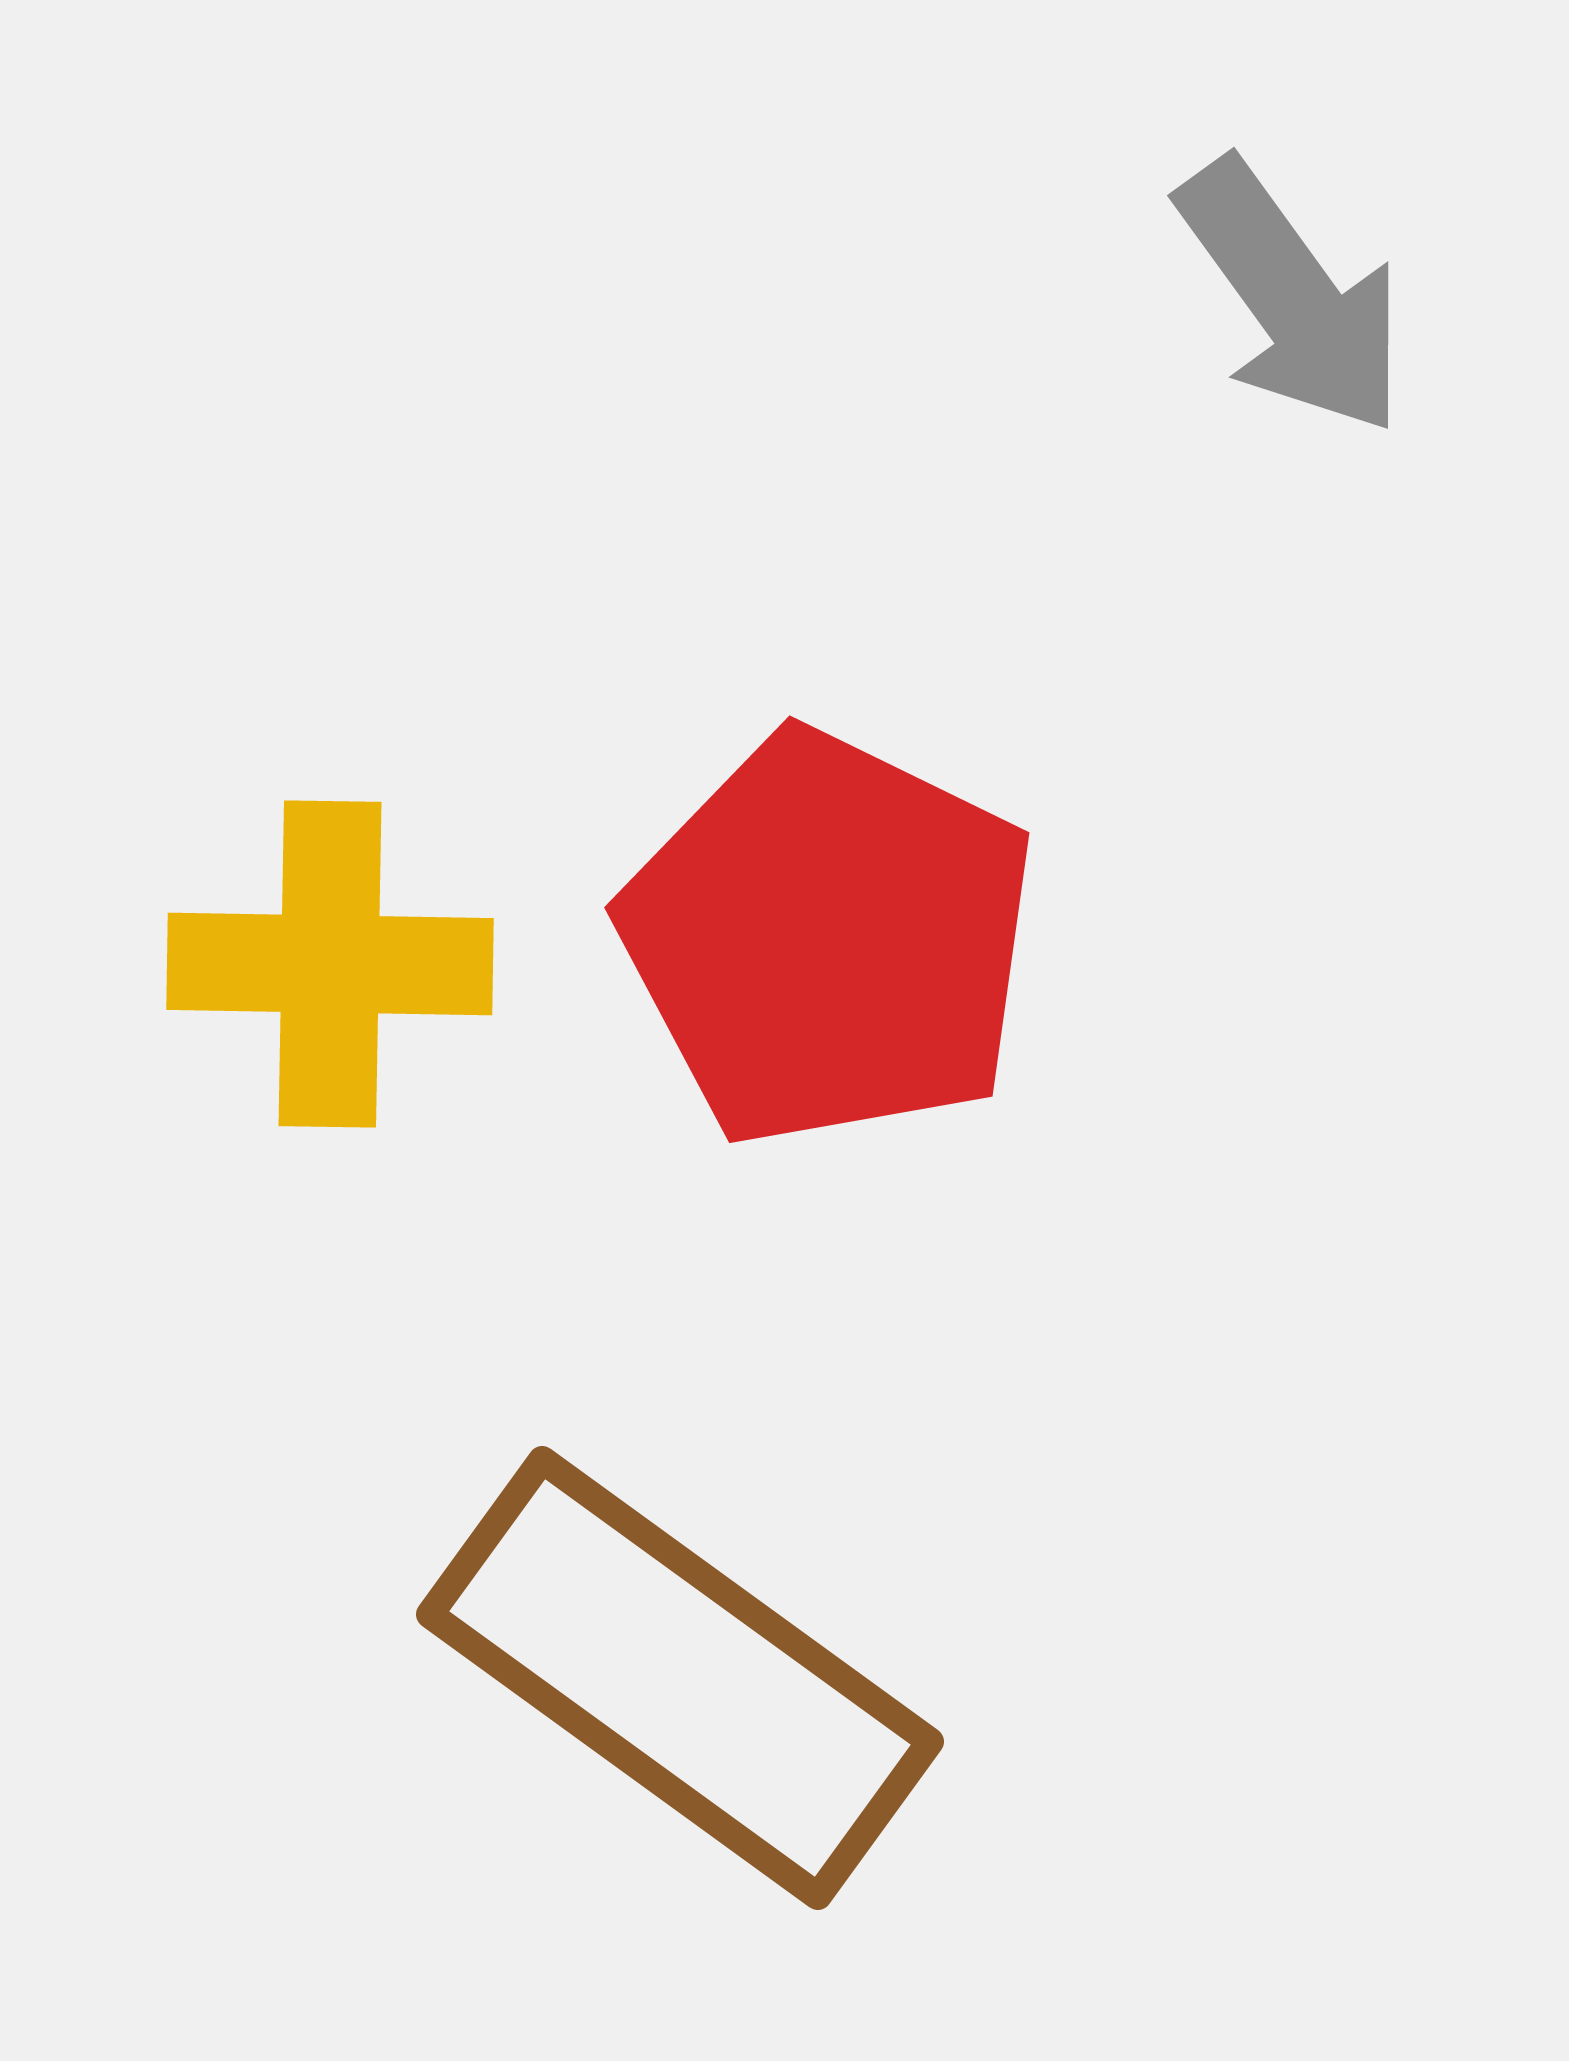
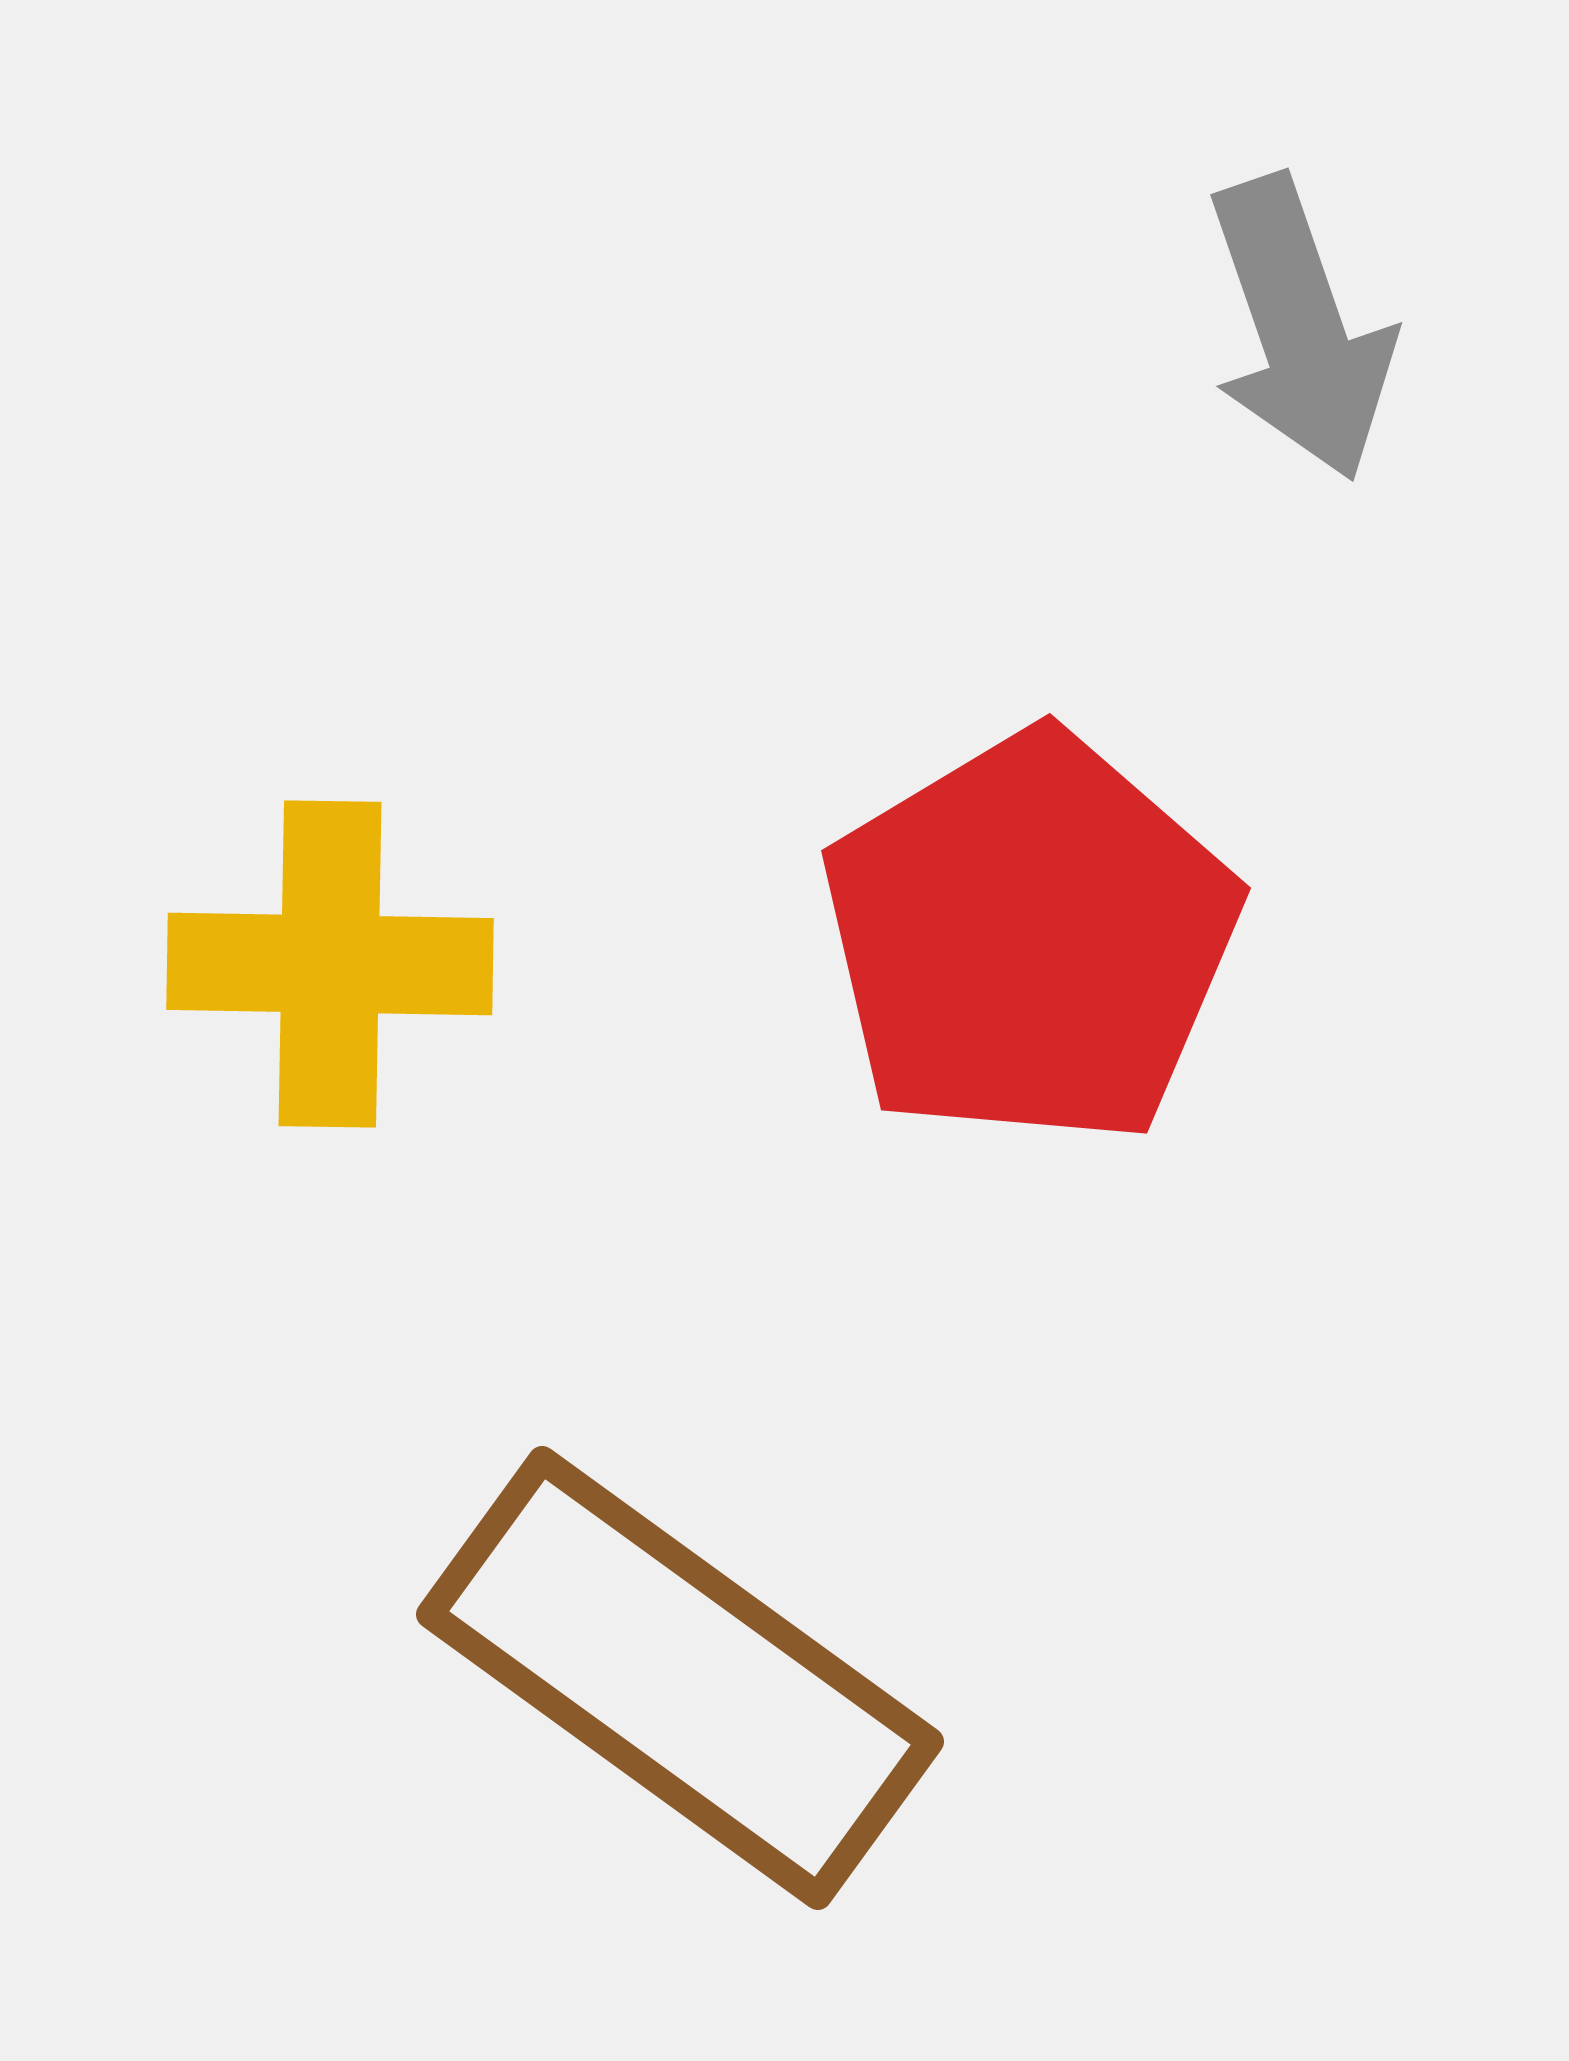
gray arrow: moved 8 px right, 31 px down; rotated 17 degrees clockwise
red pentagon: moved 201 px right; rotated 15 degrees clockwise
